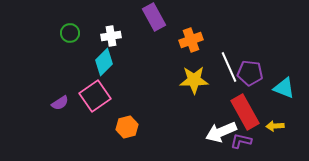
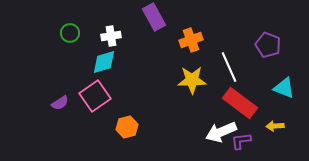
cyan diamond: rotated 28 degrees clockwise
purple pentagon: moved 18 px right, 28 px up; rotated 15 degrees clockwise
yellow star: moved 2 px left
red rectangle: moved 5 px left, 9 px up; rotated 24 degrees counterclockwise
purple L-shape: rotated 20 degrees counterclockwise
